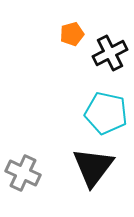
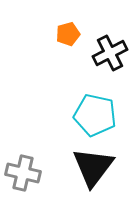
orange pentagon: moved 4 px left
cyan pentagon: moved 11 px left, 2 px down
gray cross: rotated 12 degrees counterclockwise
